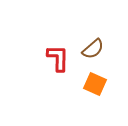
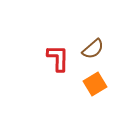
orange square: rotated 35 degrees clockwise
